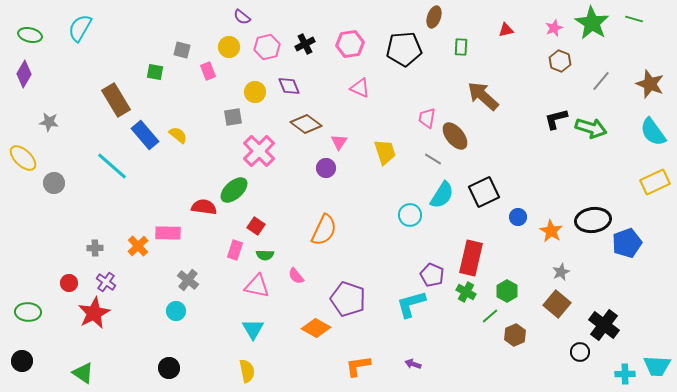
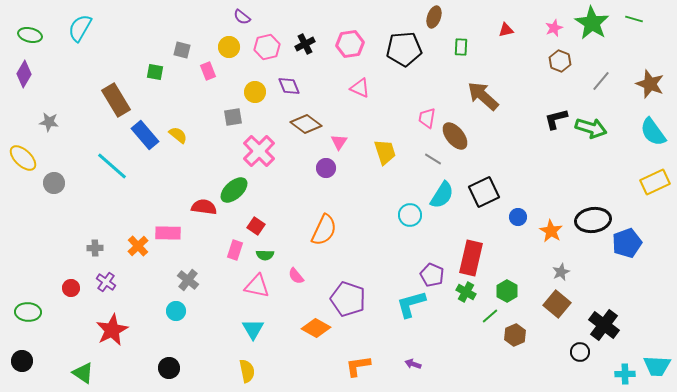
red circle at (69, 283): moved 2 px right, 5 px down
red star at (94, 313): moved 18 px right, 17 px down
